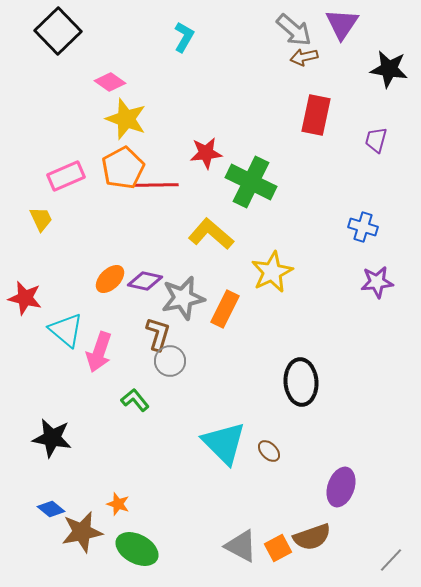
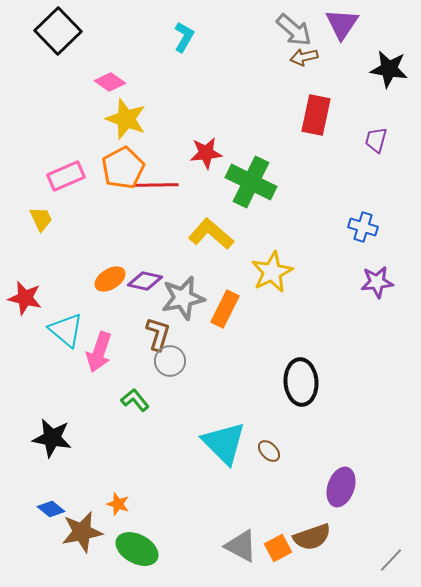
orange ellipse at (110, 279): rotated 12 degrees clockwise
